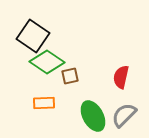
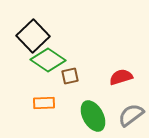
black square: rotated 12 degrees clockwise
green diamond: moved 1 px right, 2 px up
red semicircle: rotated 60 degrees clockwise
gray semicircle: moved 7 px right; rotated 8 degrees clockwise
